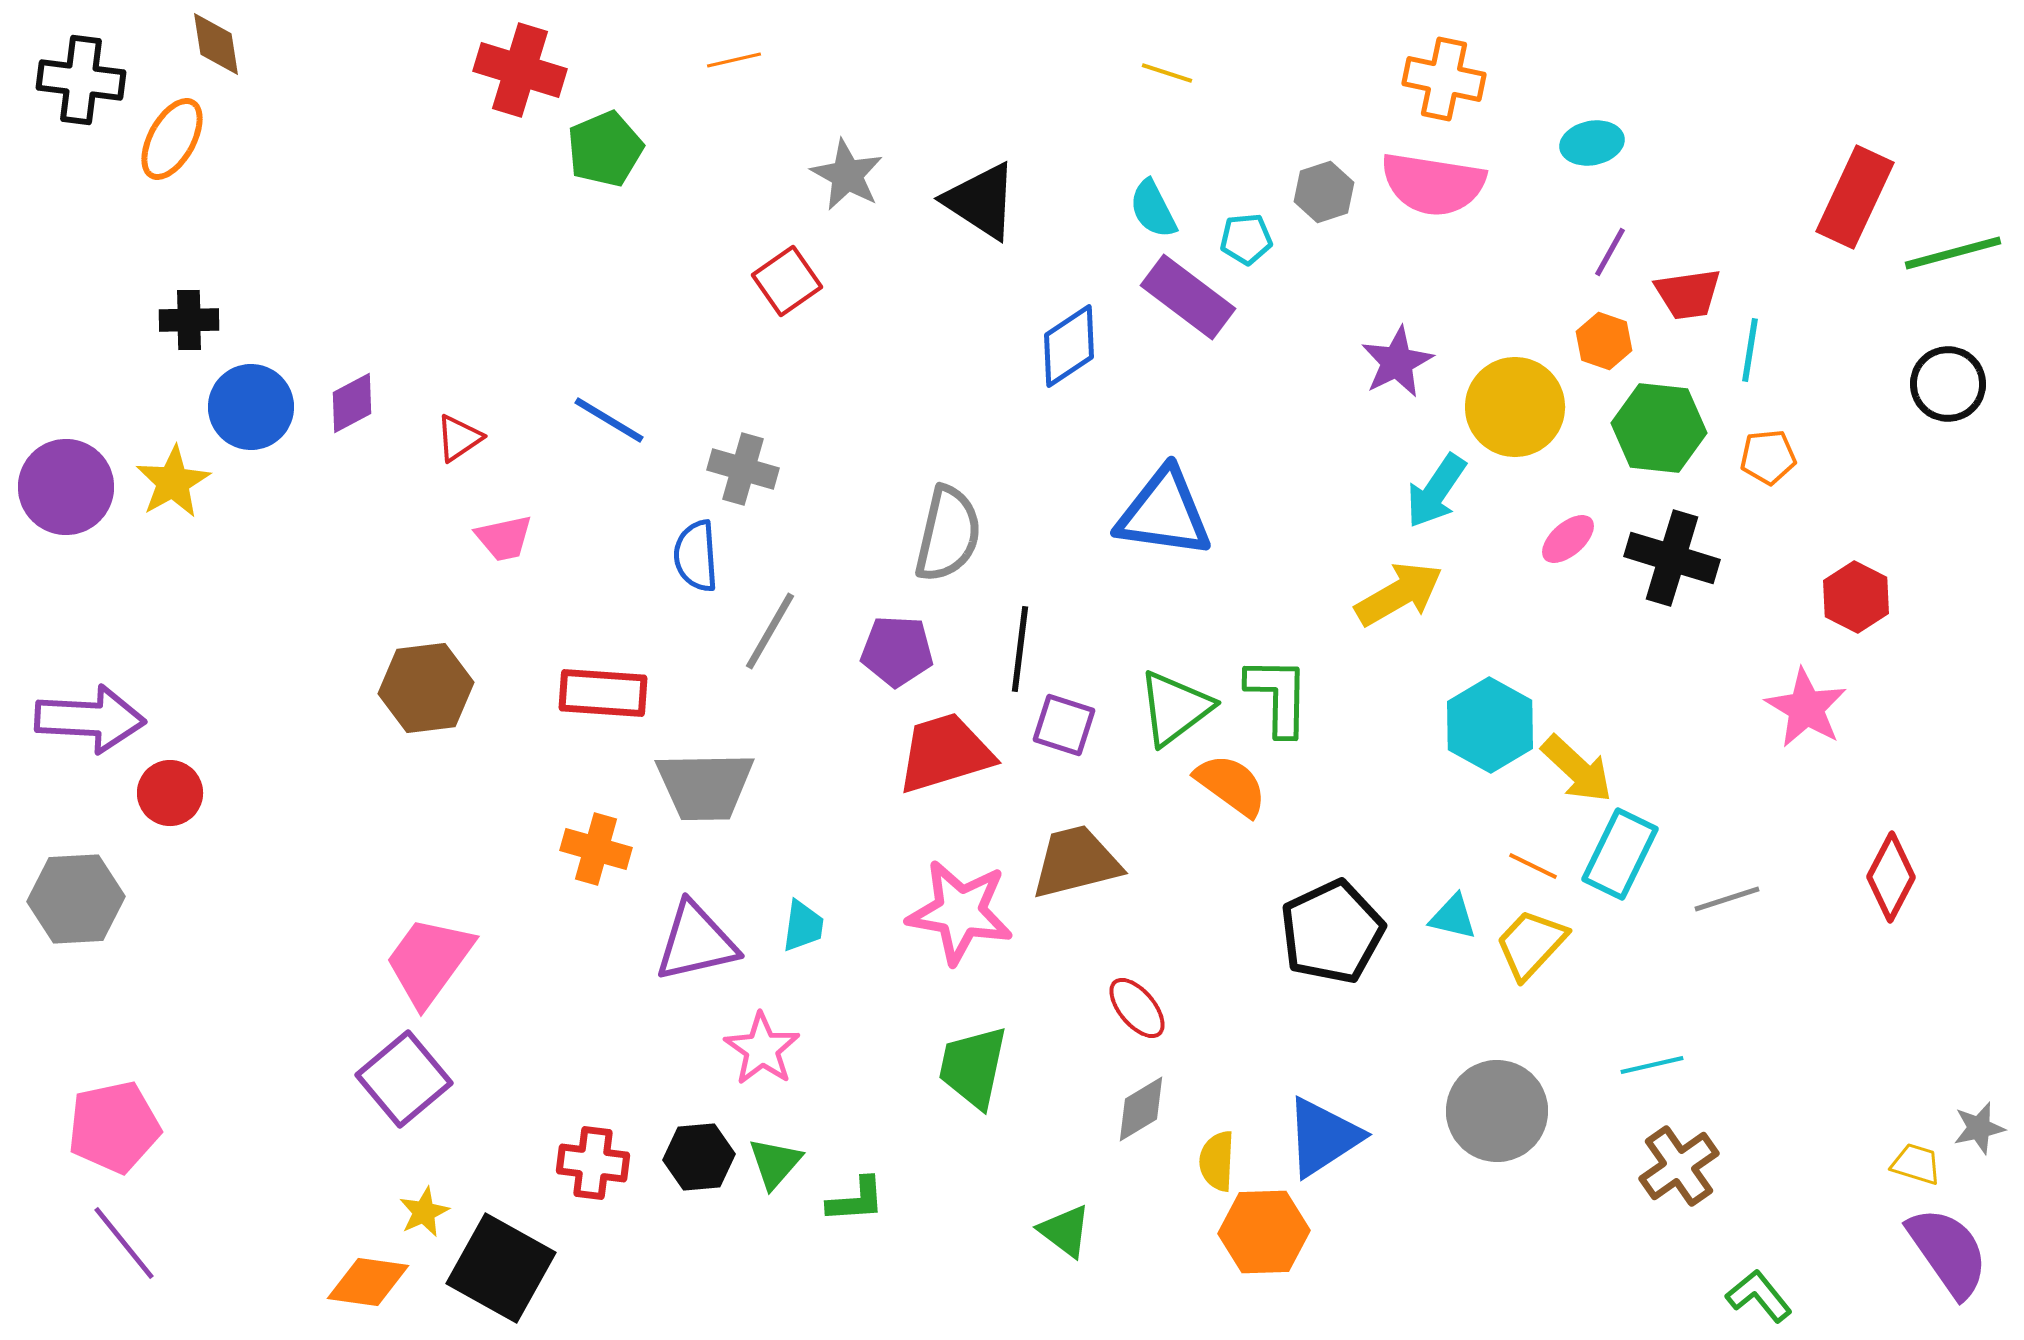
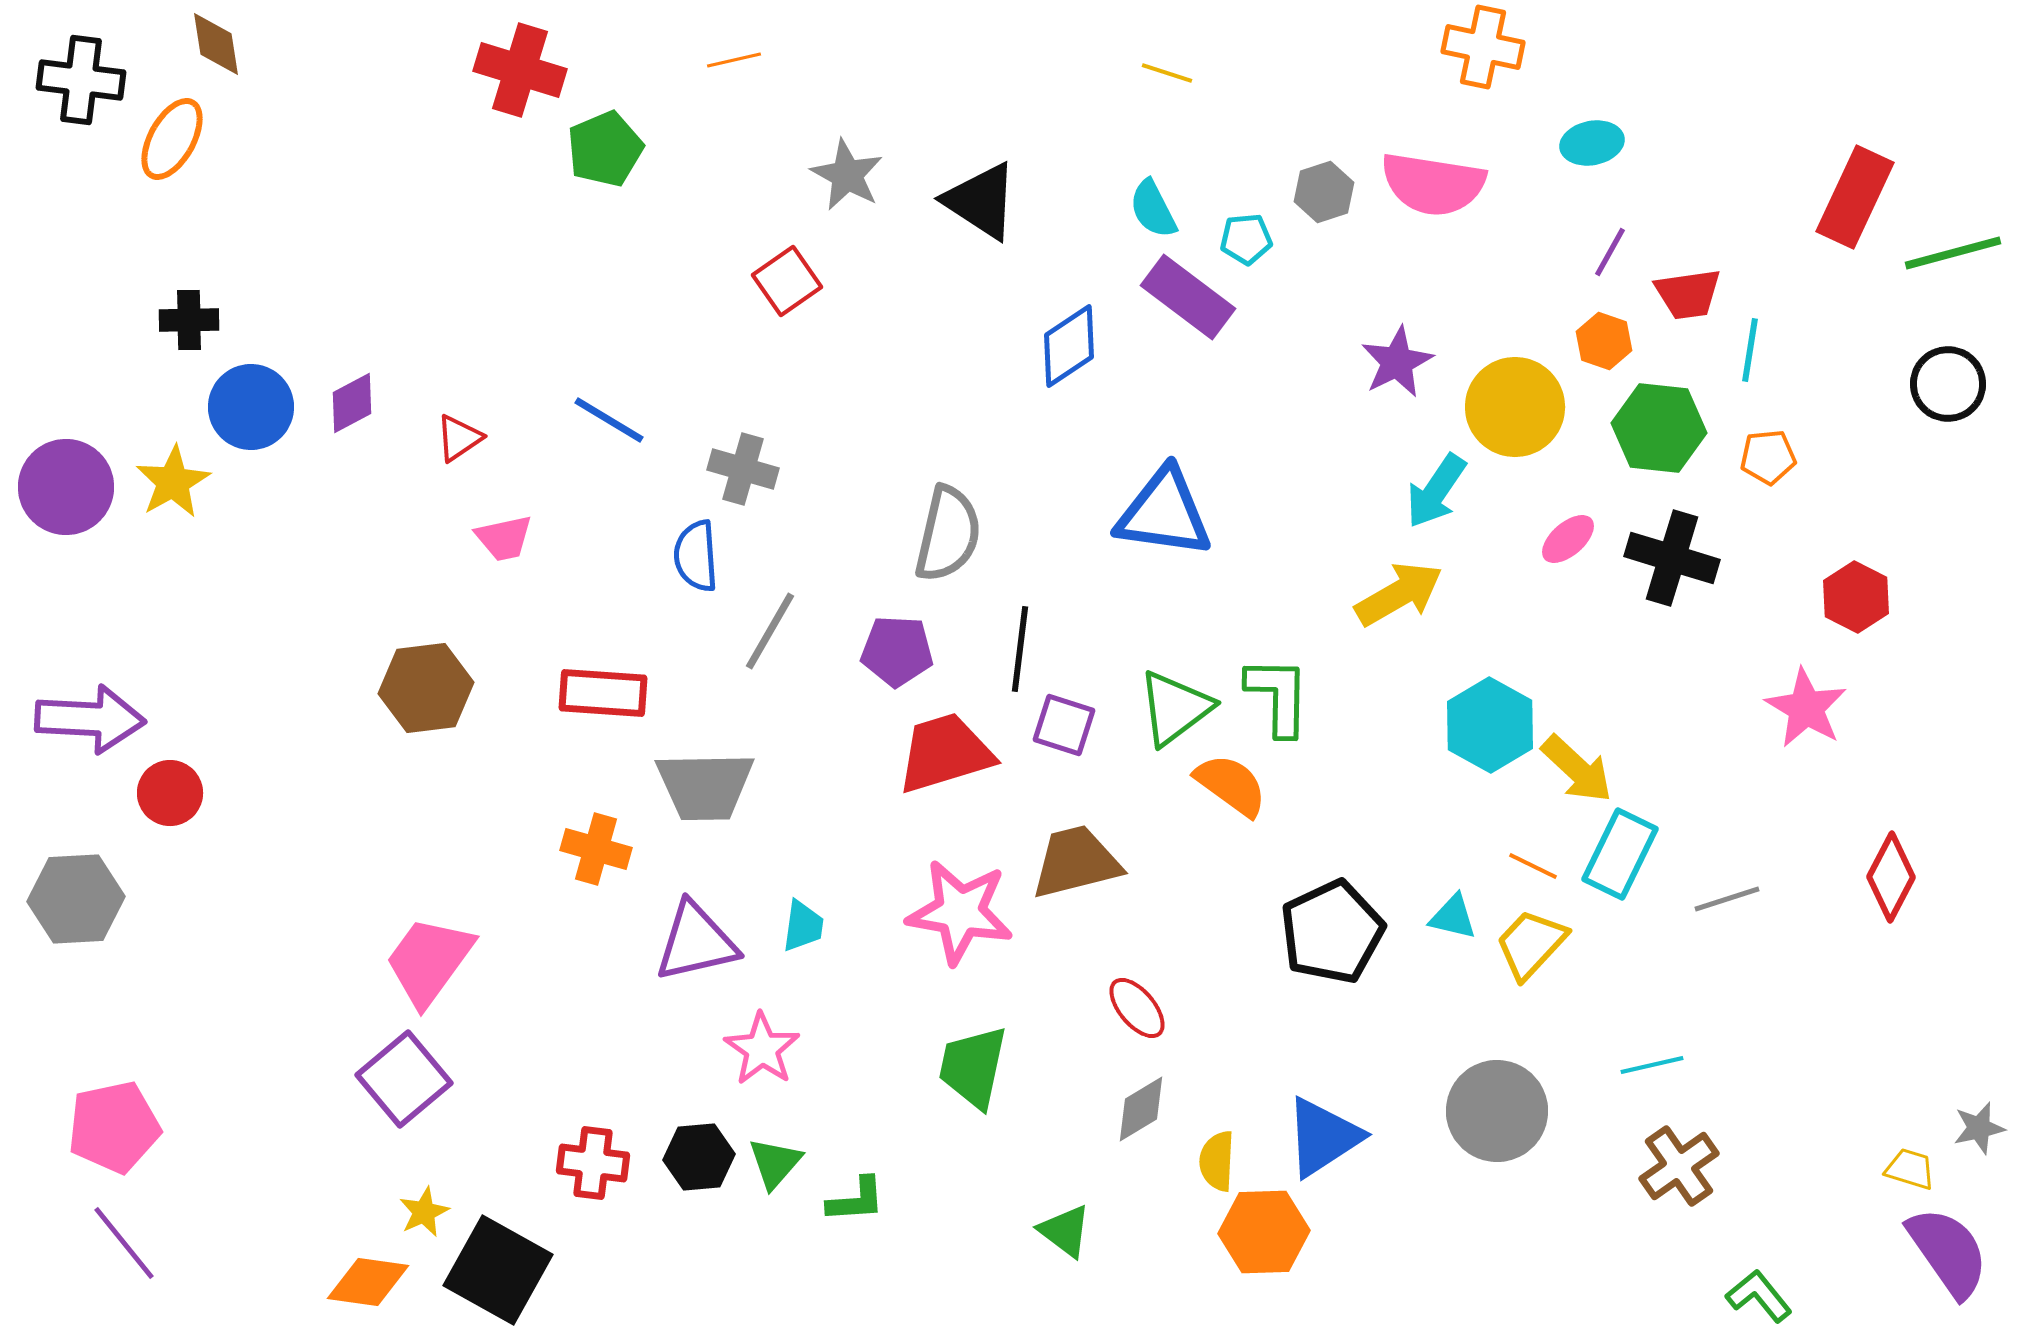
orange cross at (1444, 79): moved 39 px right, 32 px up
yellow trapezoid at (1916, 1164): moved 6 px left, 5 px down
black square at (501, 1268): moved 3 px left, 2 px down
